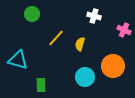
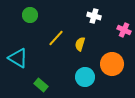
green circle: moved 2 px left, 1 px down
cyan triangle: moved 2 px up; rotated 15 degrees clockwise
orange circle: moved 1 px left, 2 px up
green rectangle: rotated 48 degrees counterclockwise
